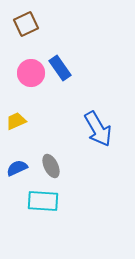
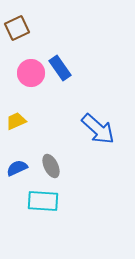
brown square: moved 9 px left, 4 px down
blue arrow: rotated 18 degrees counterclockwise
